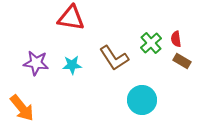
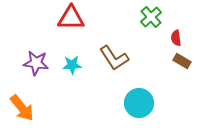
red triangle: rotated 8 degrees counterclockwise
red semicircle: moved 1 px up
green cross: moved 26 px up
cyan circle: moved 3 px left, 3 px down
